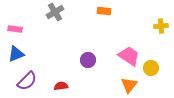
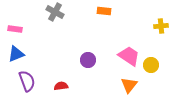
gray cross: rotated 30 degrees counterclockwise
yellow circle: moved 3 px up
purple semicircle: rotated 65 degrees counterclockwise
